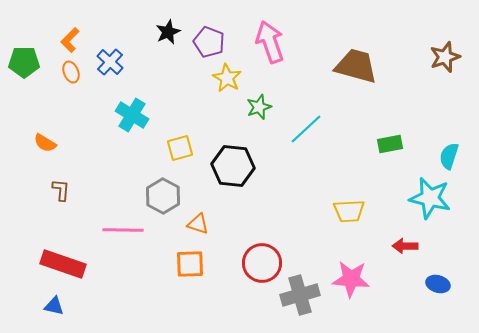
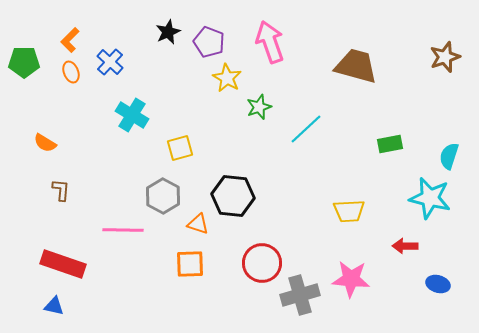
black hexagon: moved 30 px down
